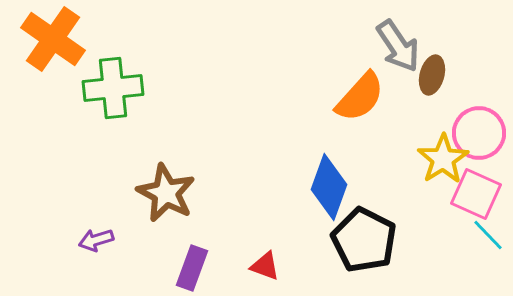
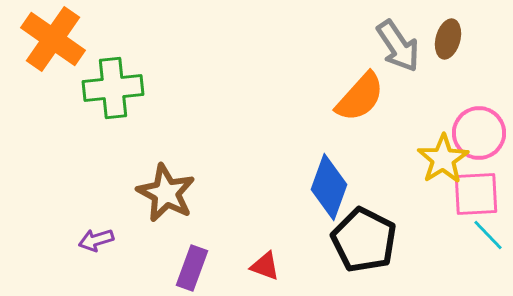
brown ellipse: moved 16 px right, 36 px up
pink square: rotated 27 degrees counterclockwise
